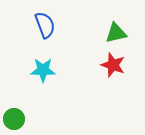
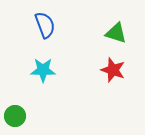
green triangle: rotated 30 degrees clockwise
red star: moved 5 px down
green circle: moved 1 px right, 3 px up
